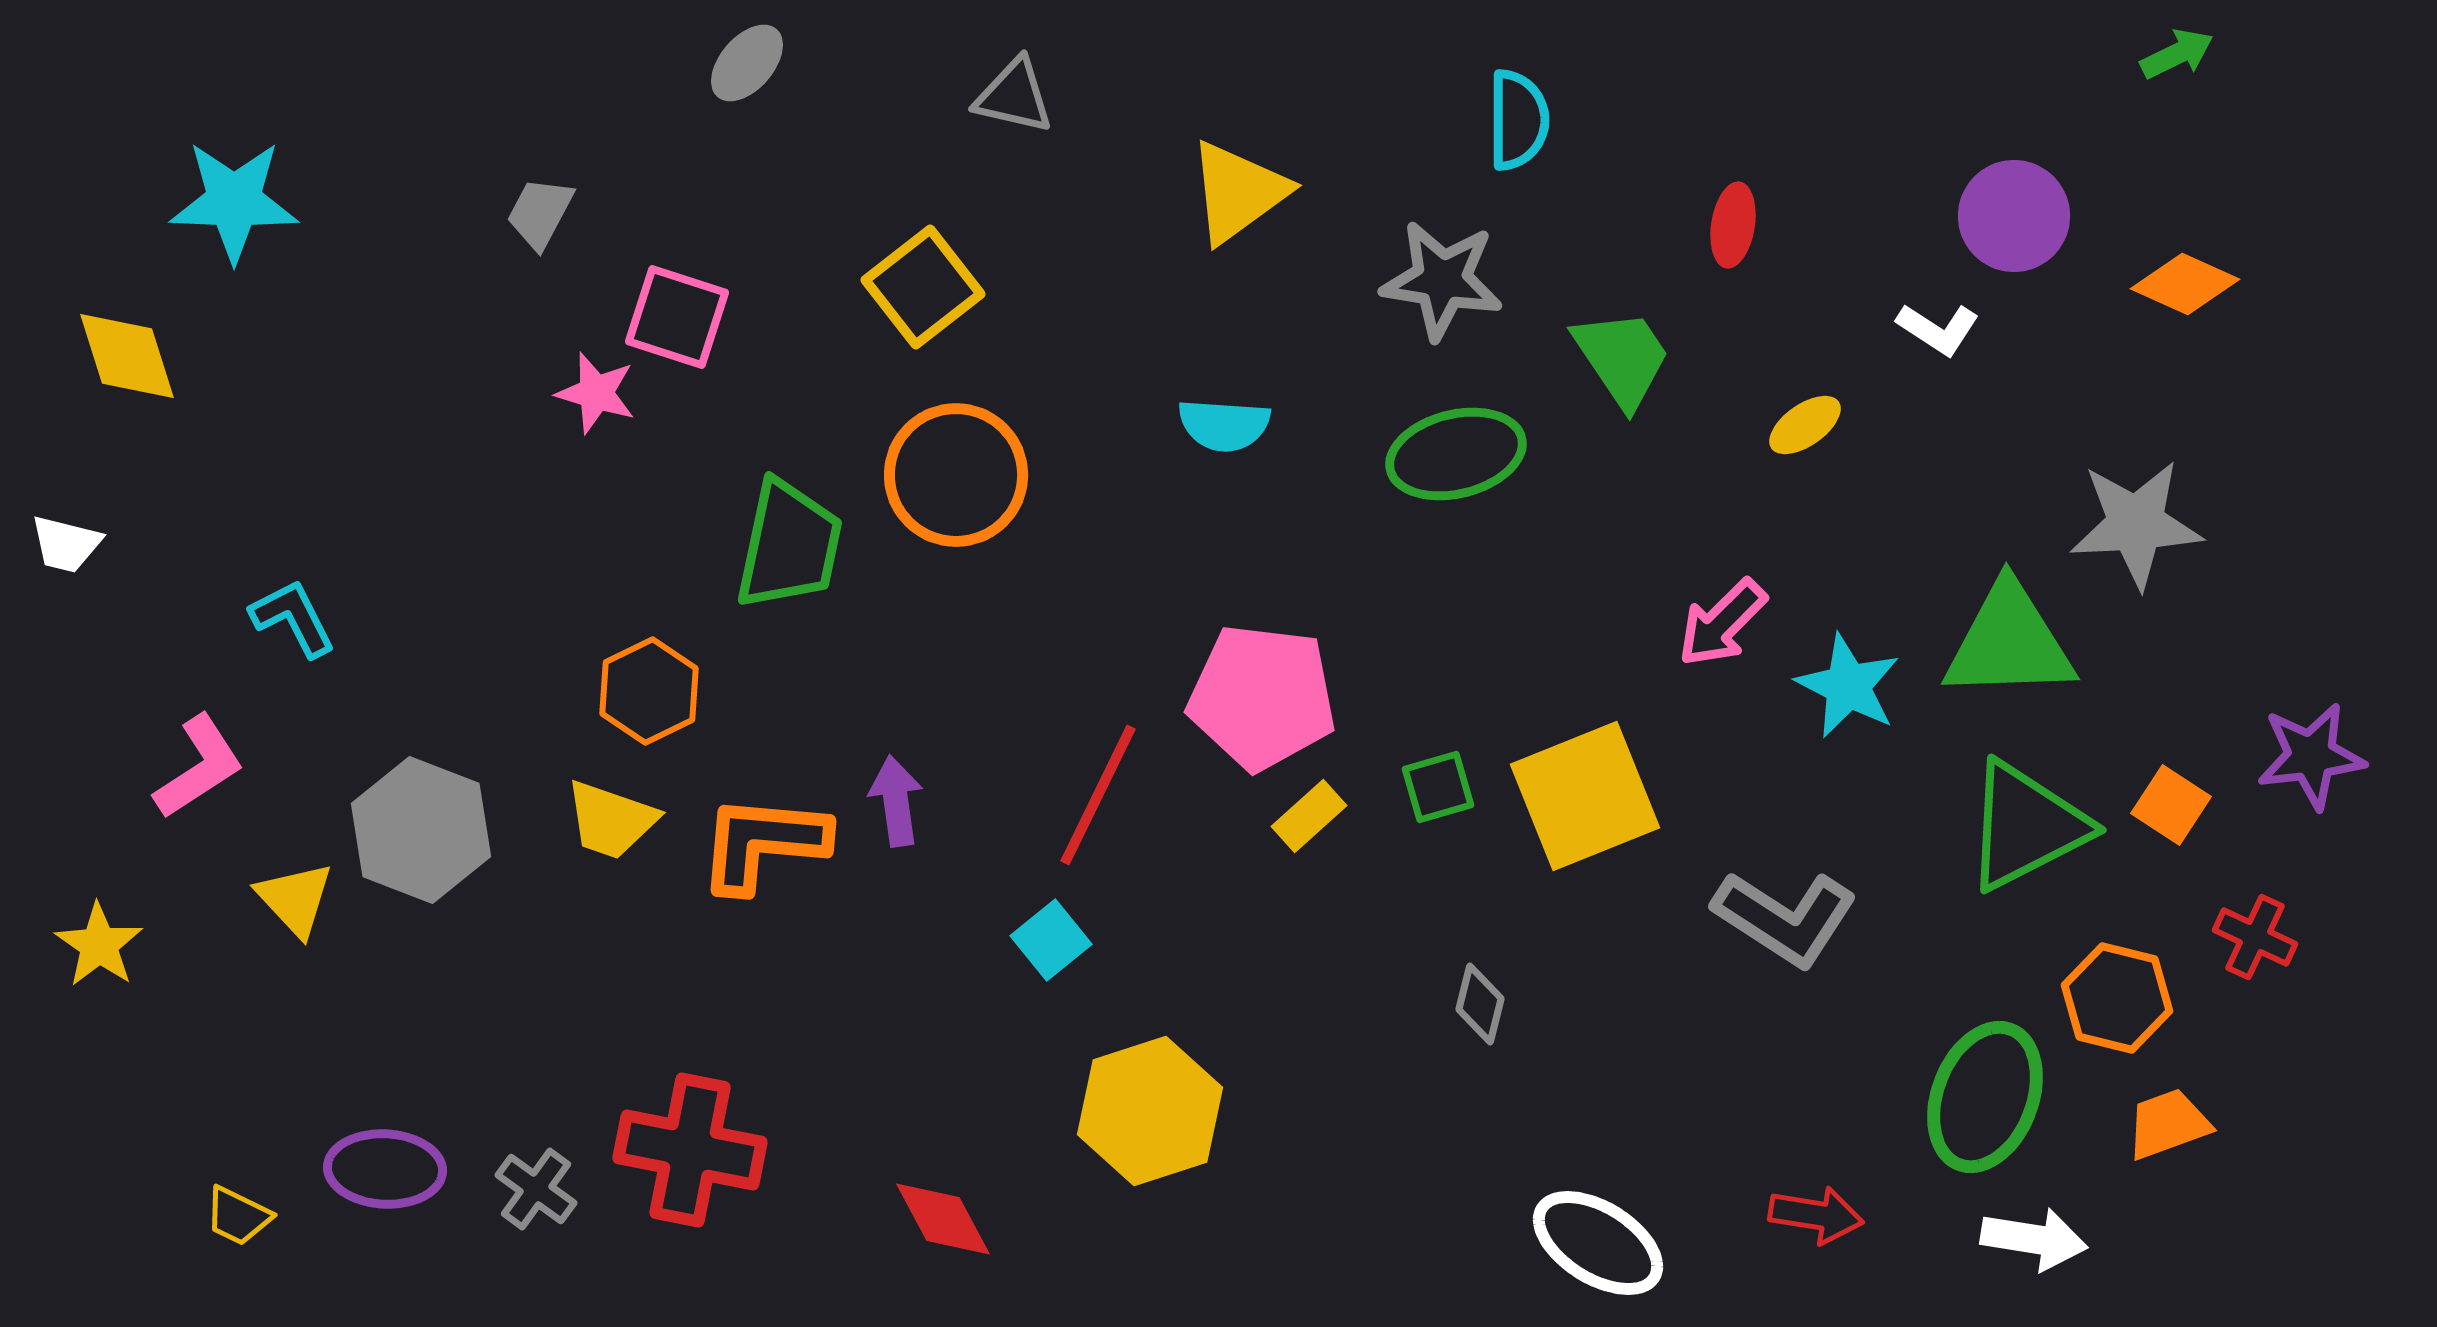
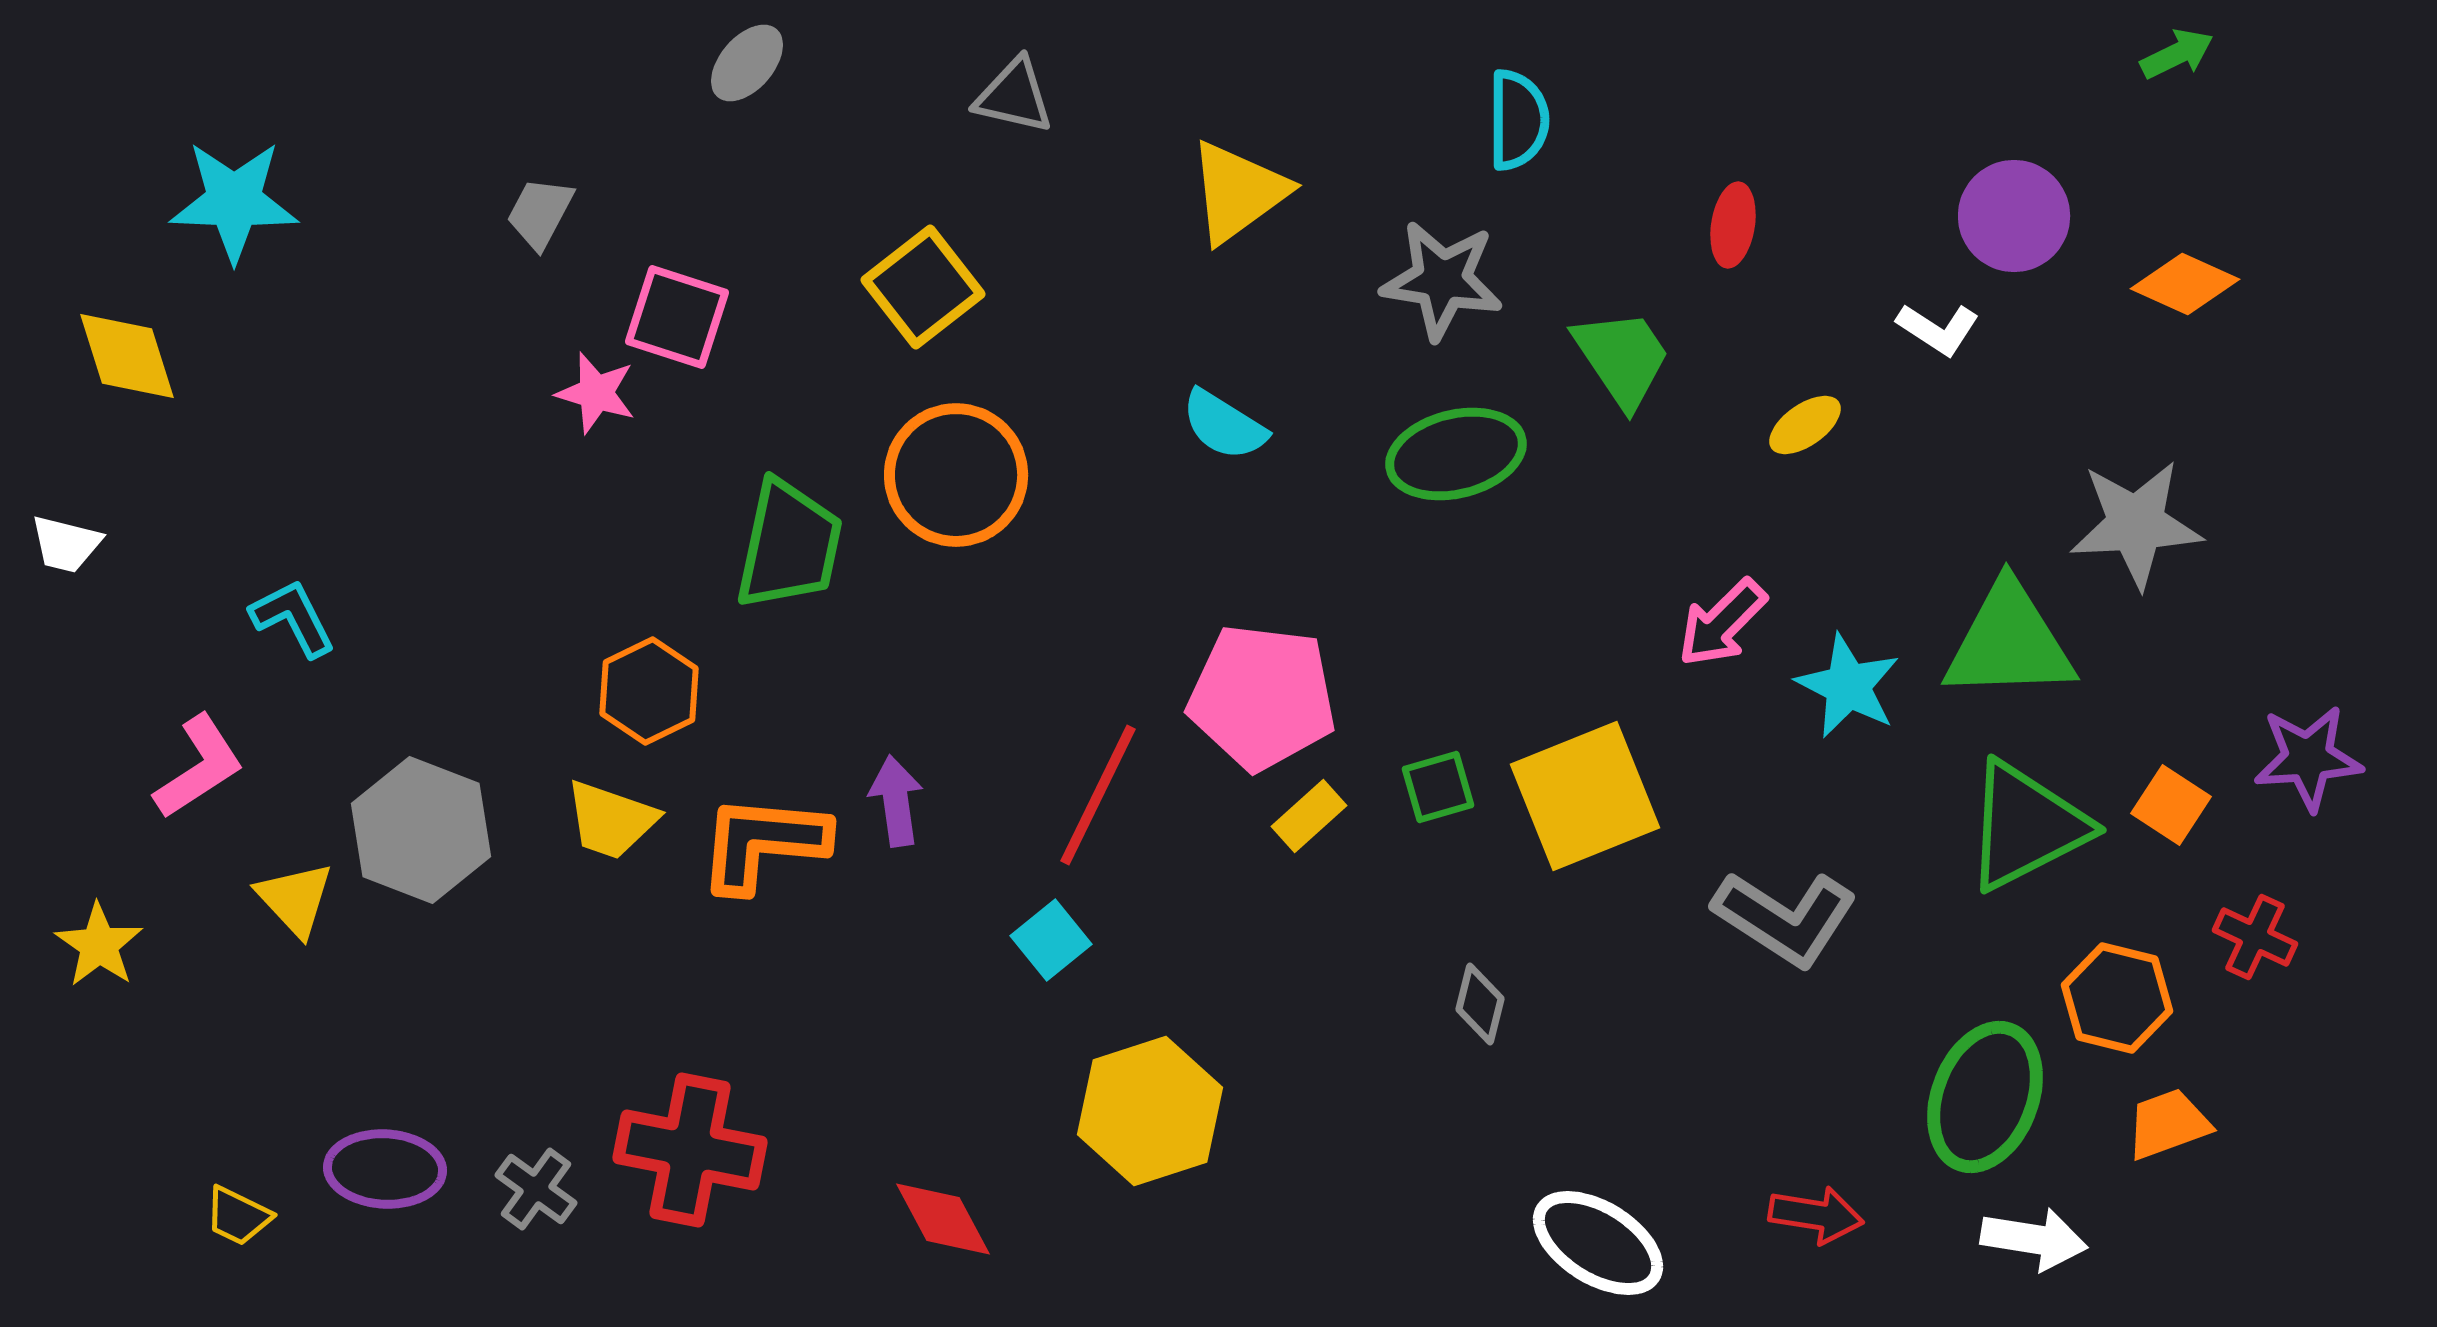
cyan semicircle at (1224, 425): rotated 28 degrees clockwise
purple star at (2311, 756): moved 3 px left, 2 px down; rotated 3 degrees clockwise
